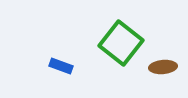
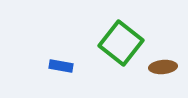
blue rectangle: rotated 10 degrees counterclockwise
